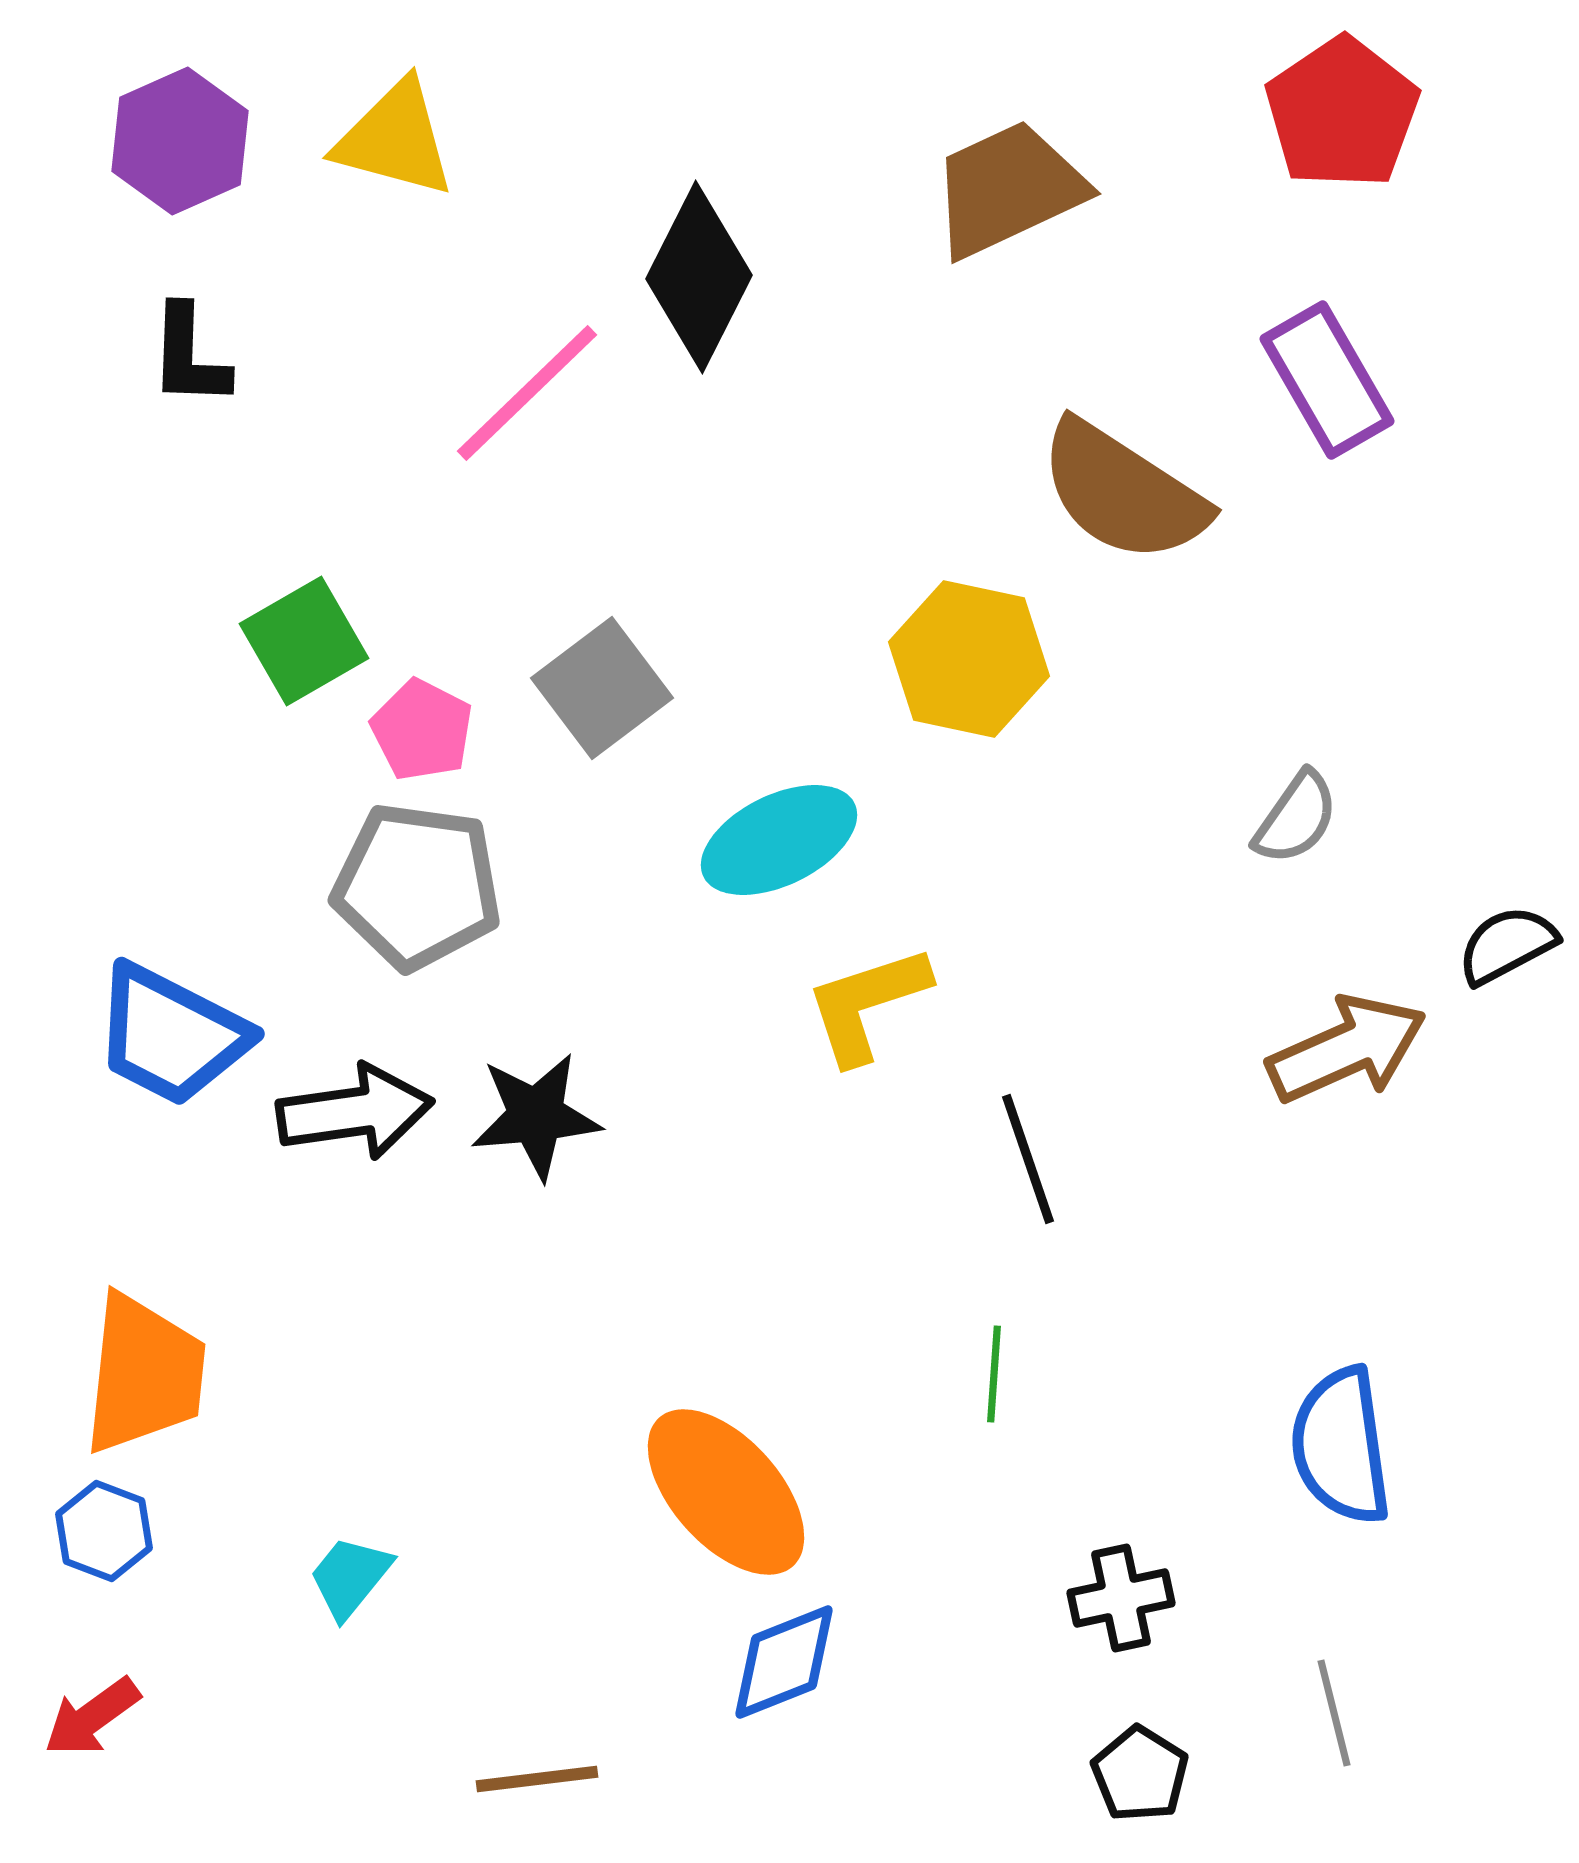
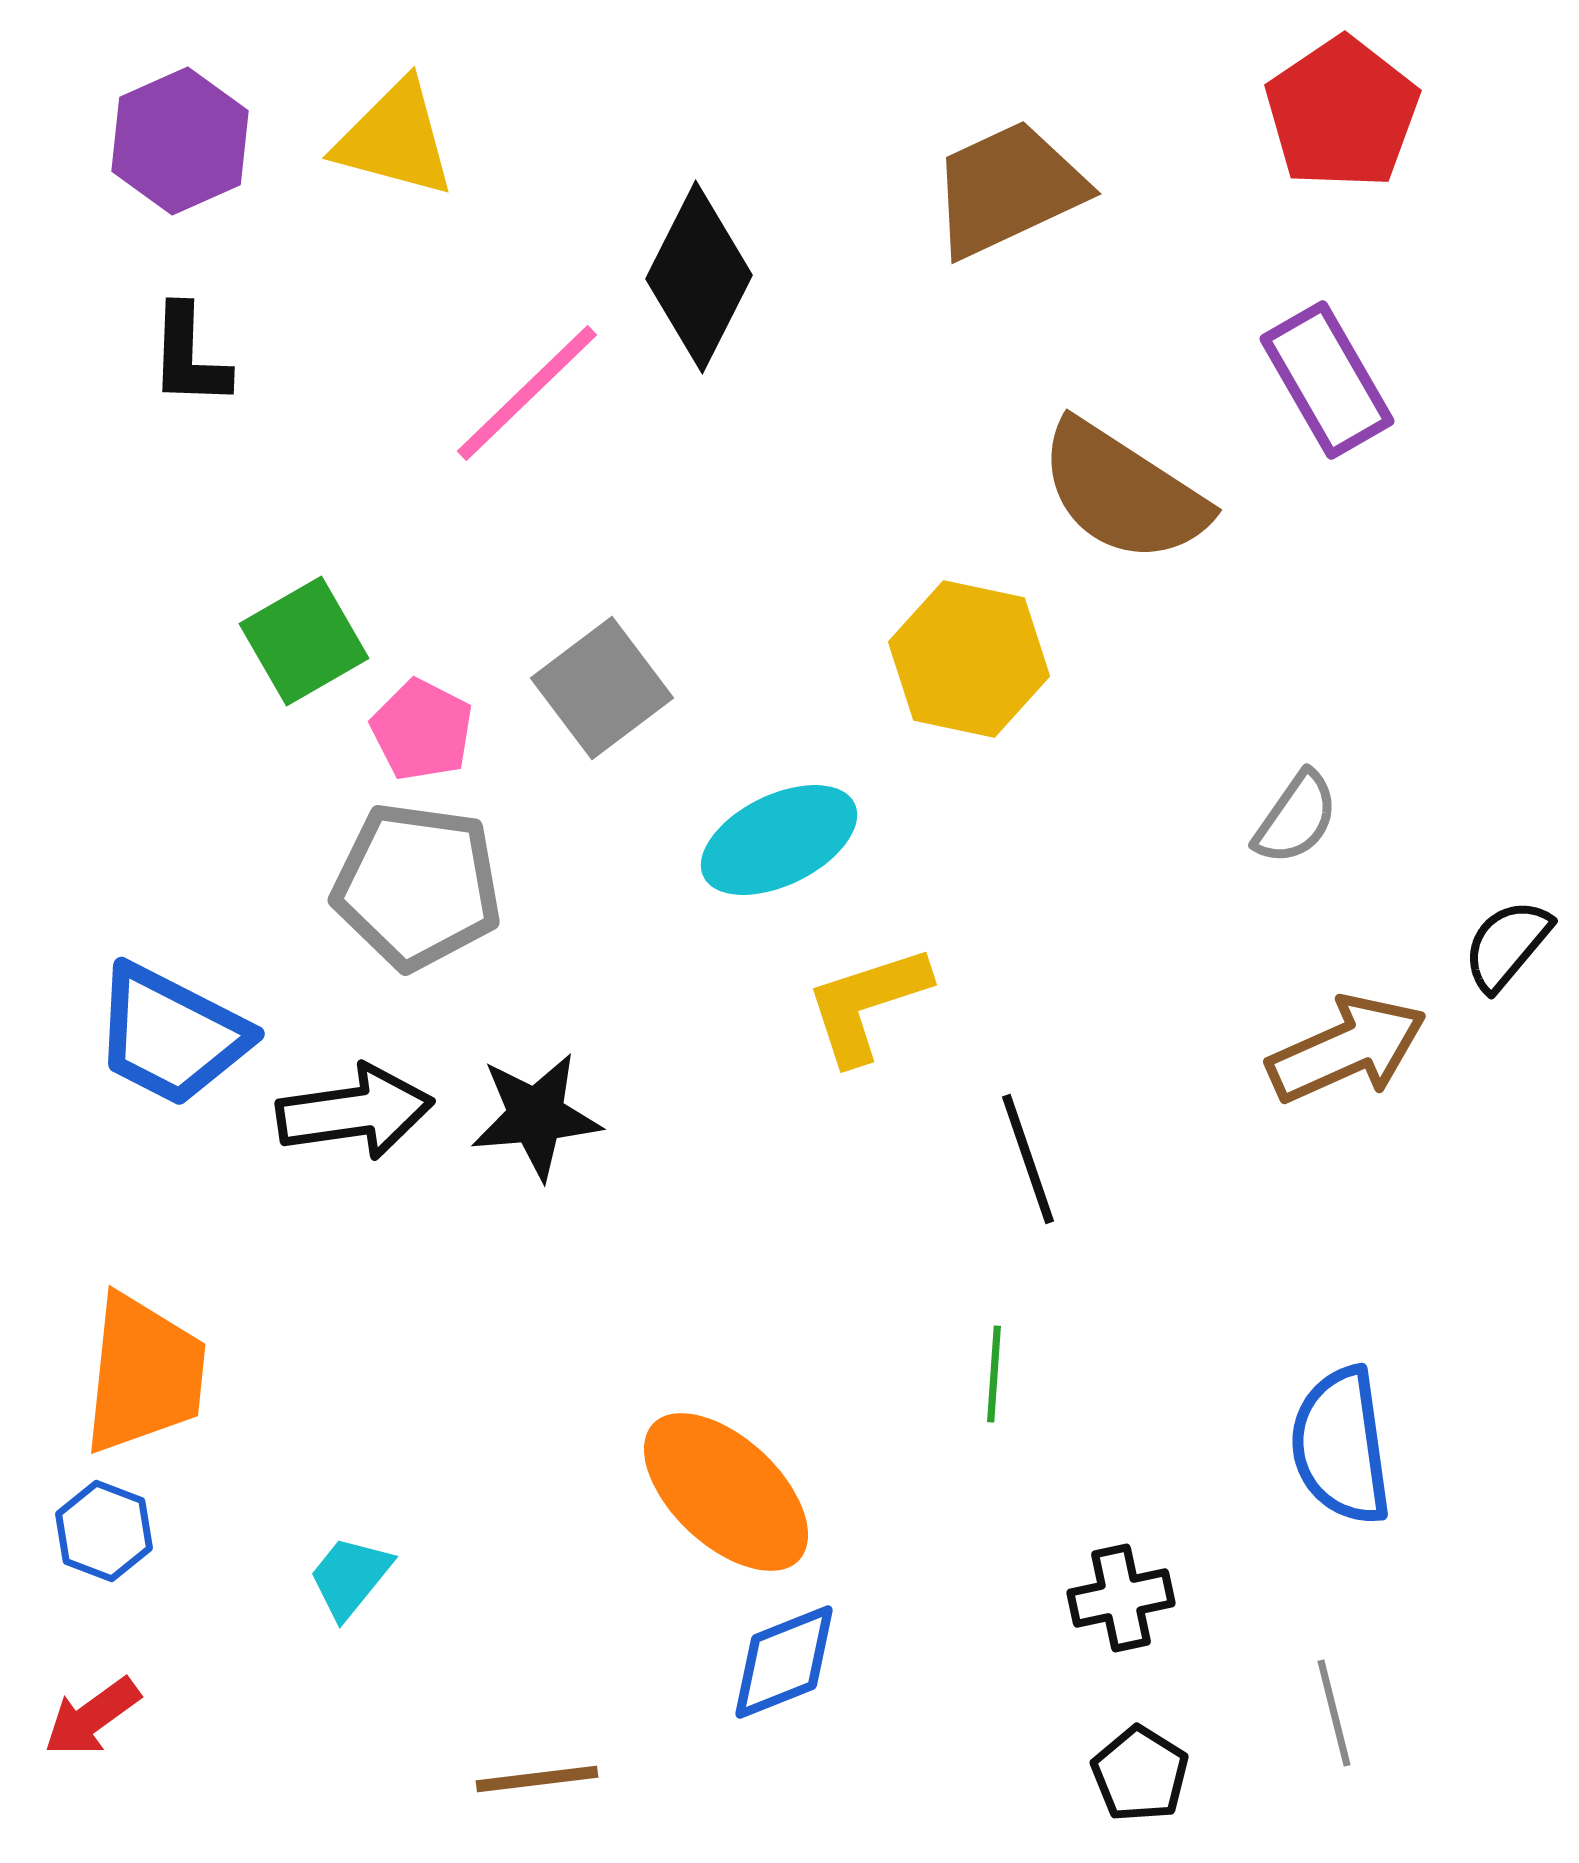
black semicircle: rotated 22 degrees counterclockwise
orange ellipse: rotated 5 degrees counterclockwise
